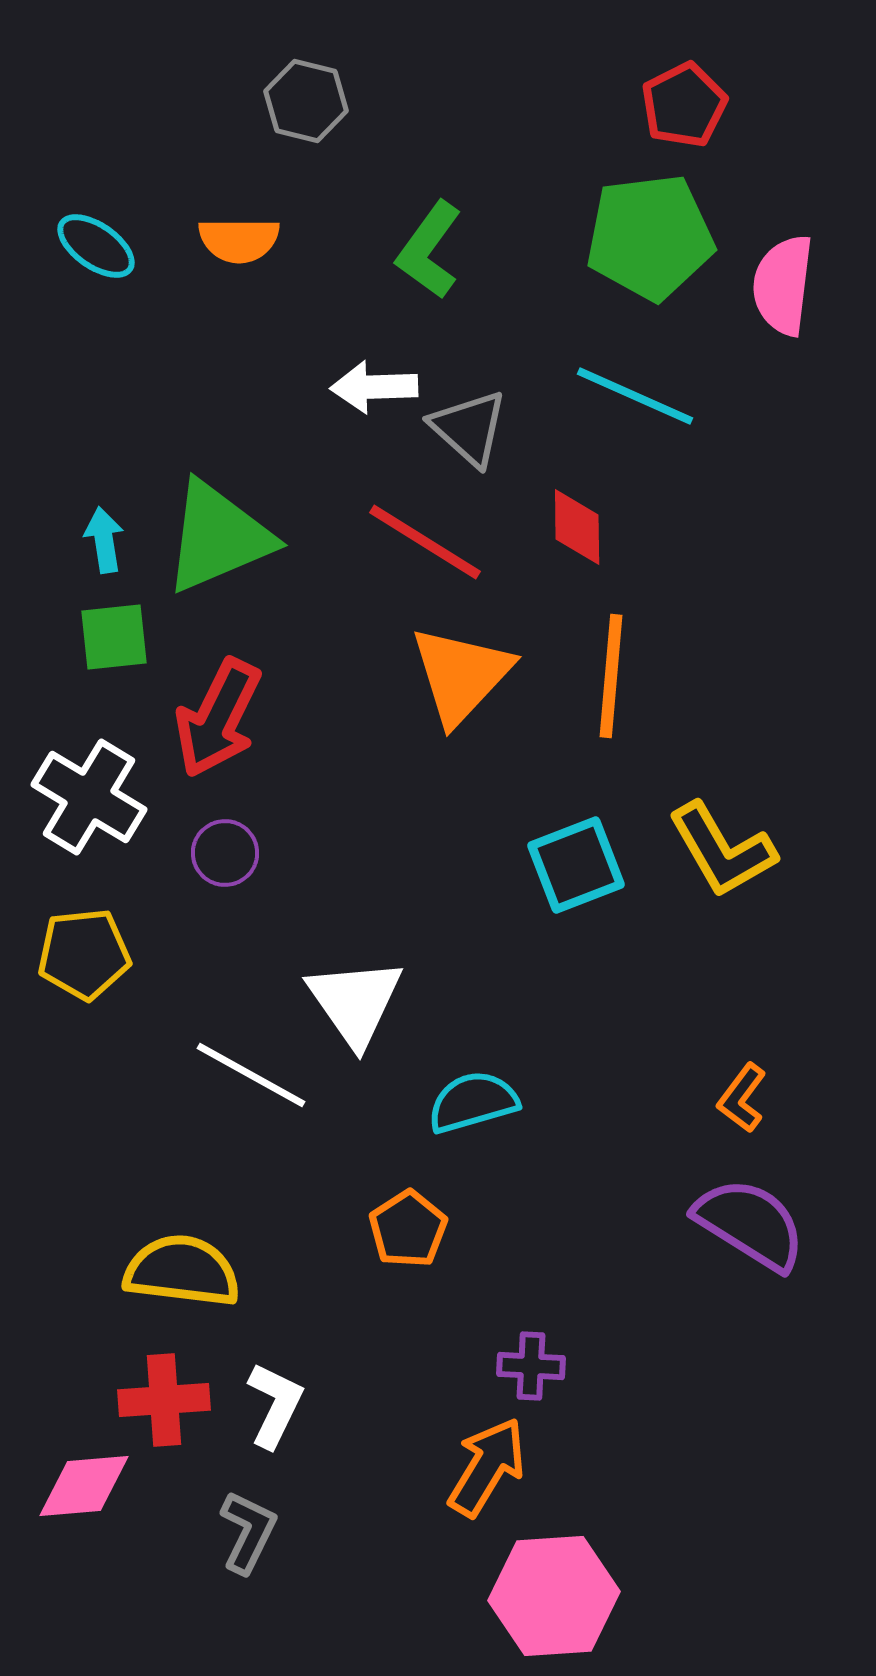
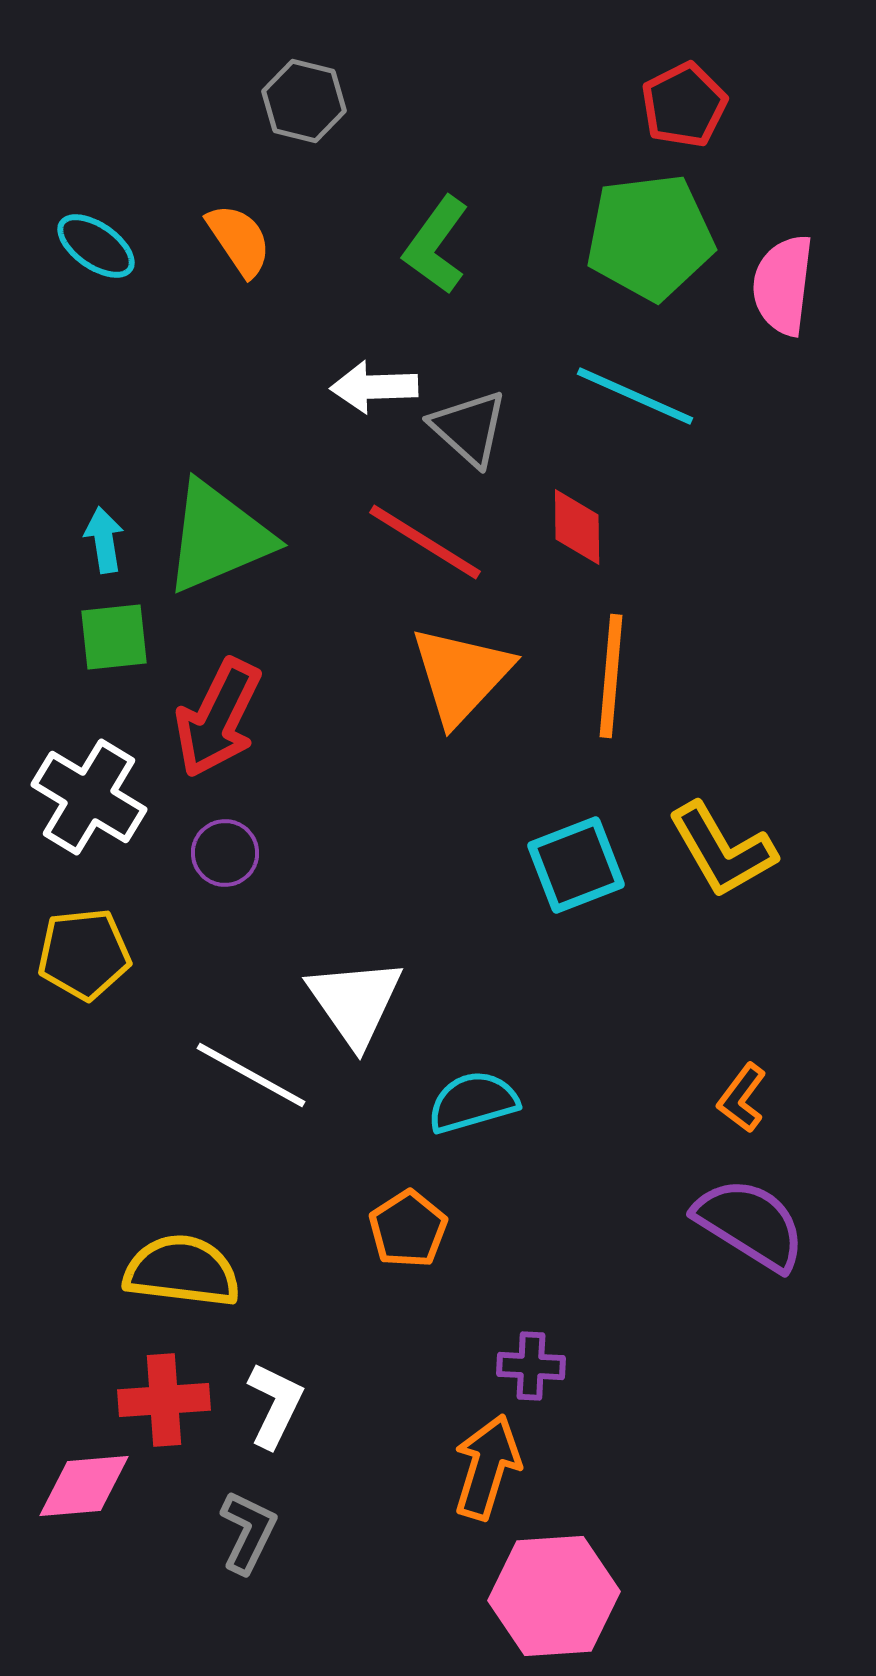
gray hexagon: moved 2 px left
orange semicircle: rotated 124 degrees counterclockwise
green L-shape: moved 7 px right, 5 px up
orange arrow: rotated 14 degrees counterclockwise
